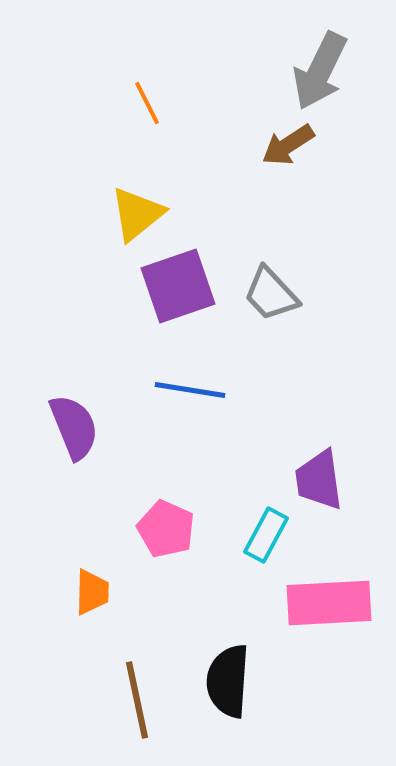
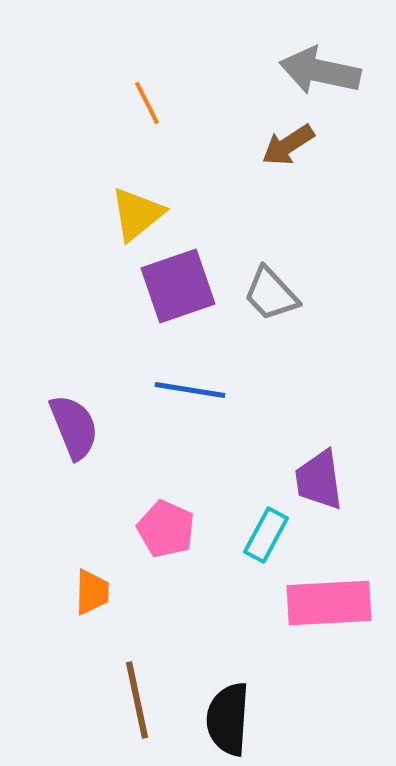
gray arrow: rotated 76 degrees clockwise
black semicircle: moved 38 px down
